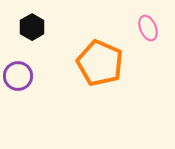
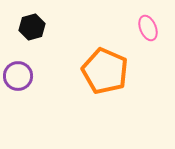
black hexagon: rotated 15 degrees clockwise
orange pentagon: moved 5 px right, 8 px down
